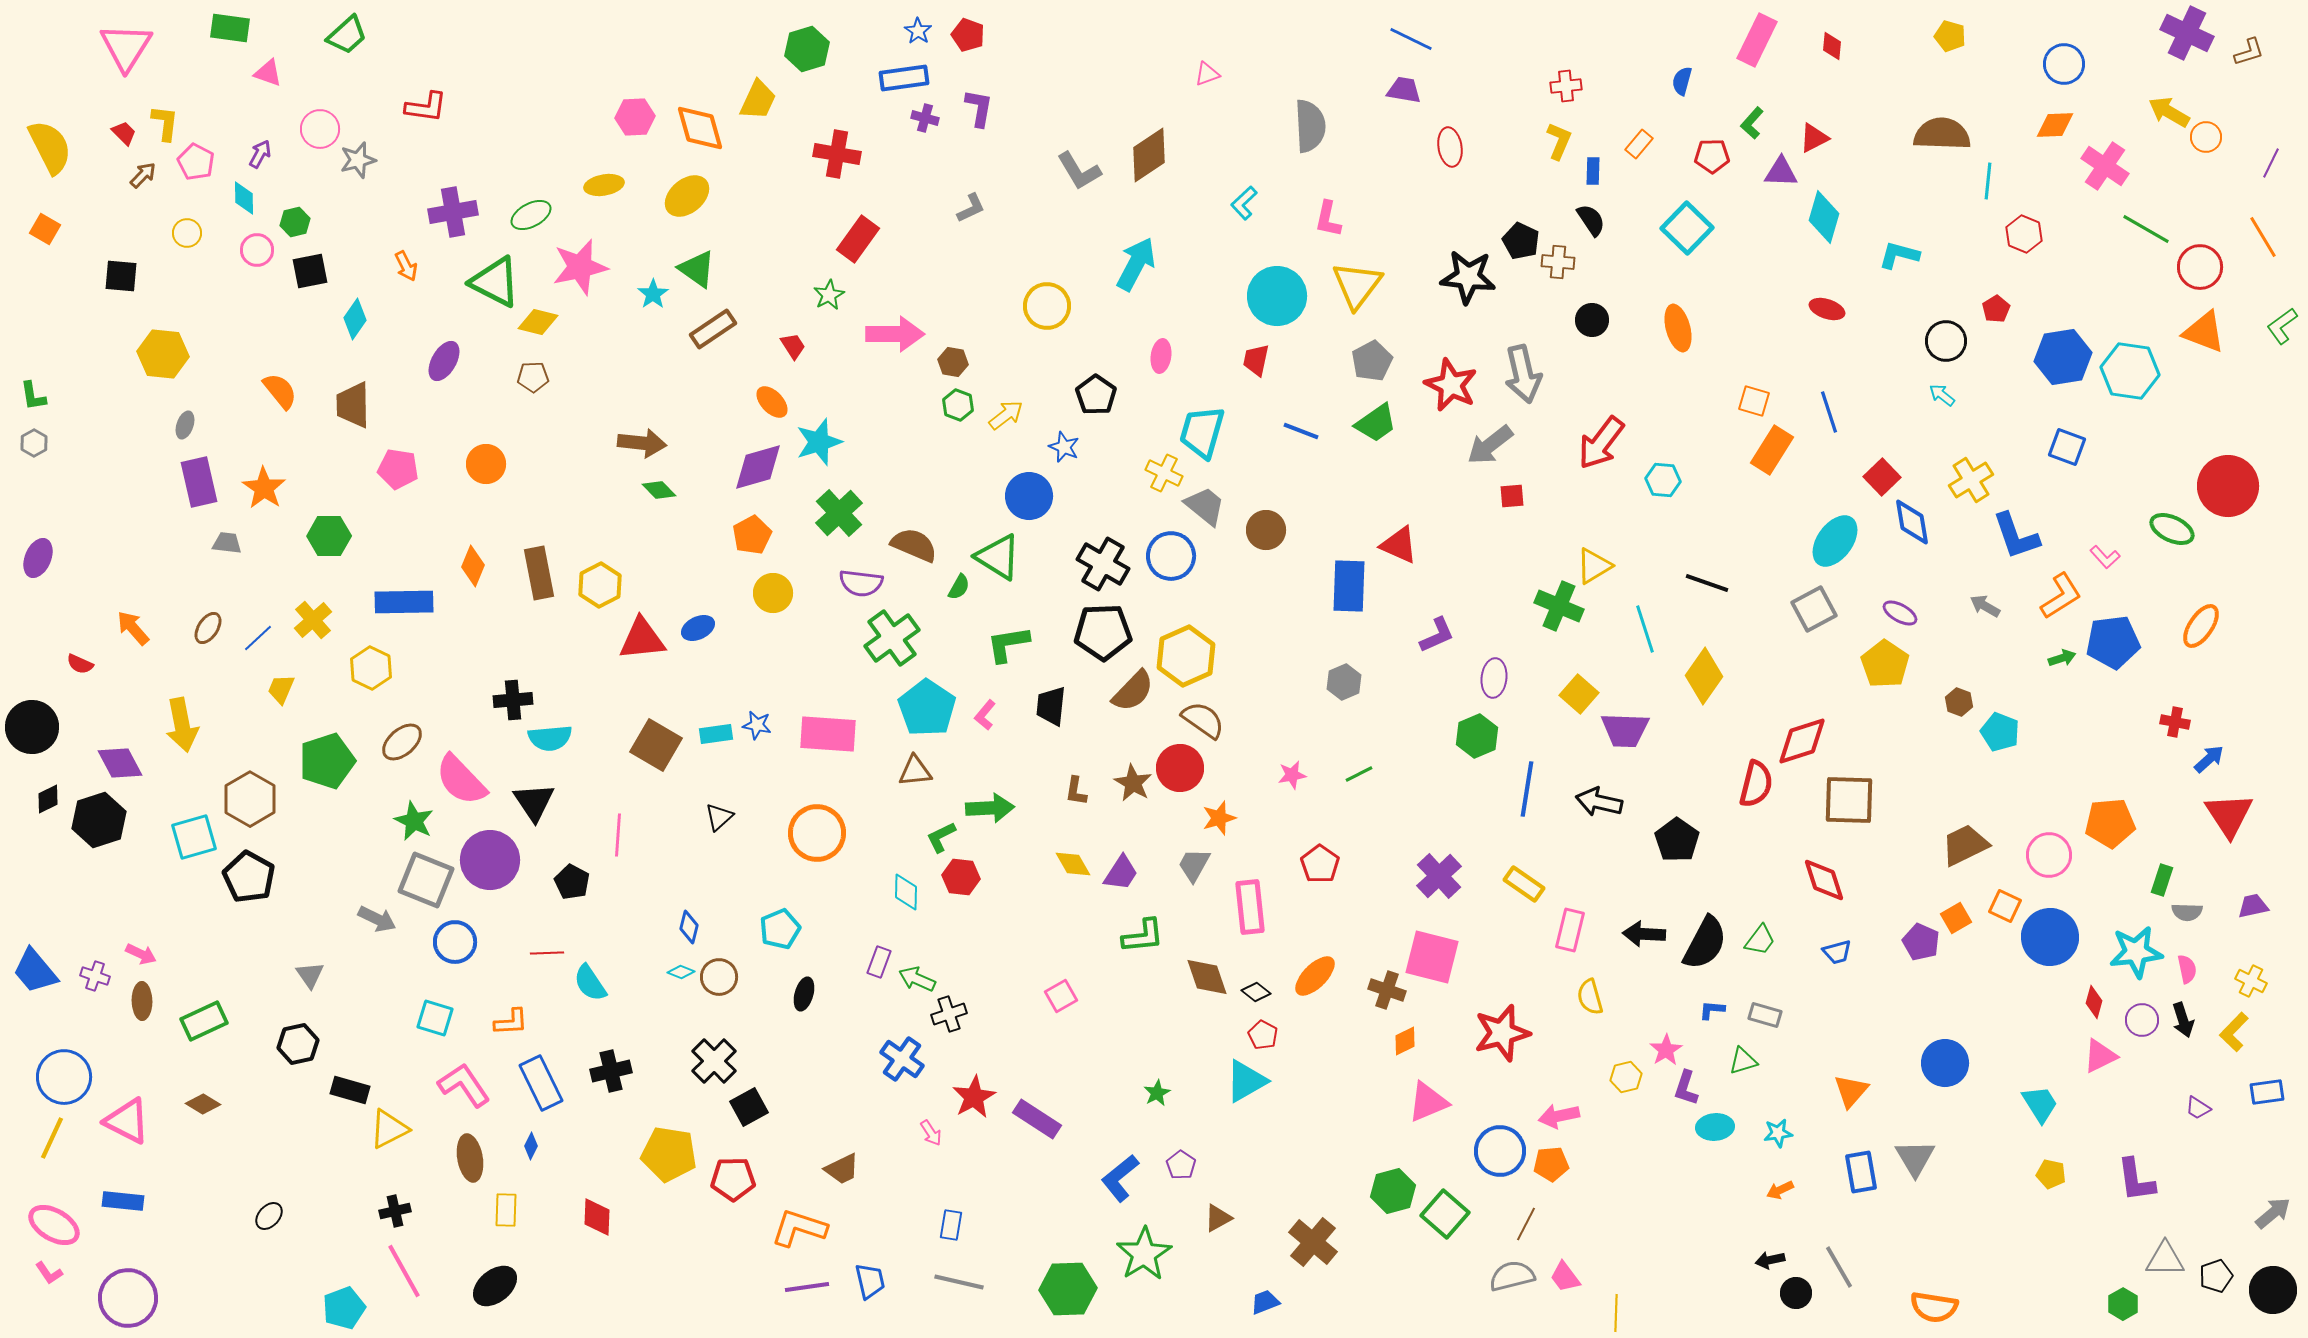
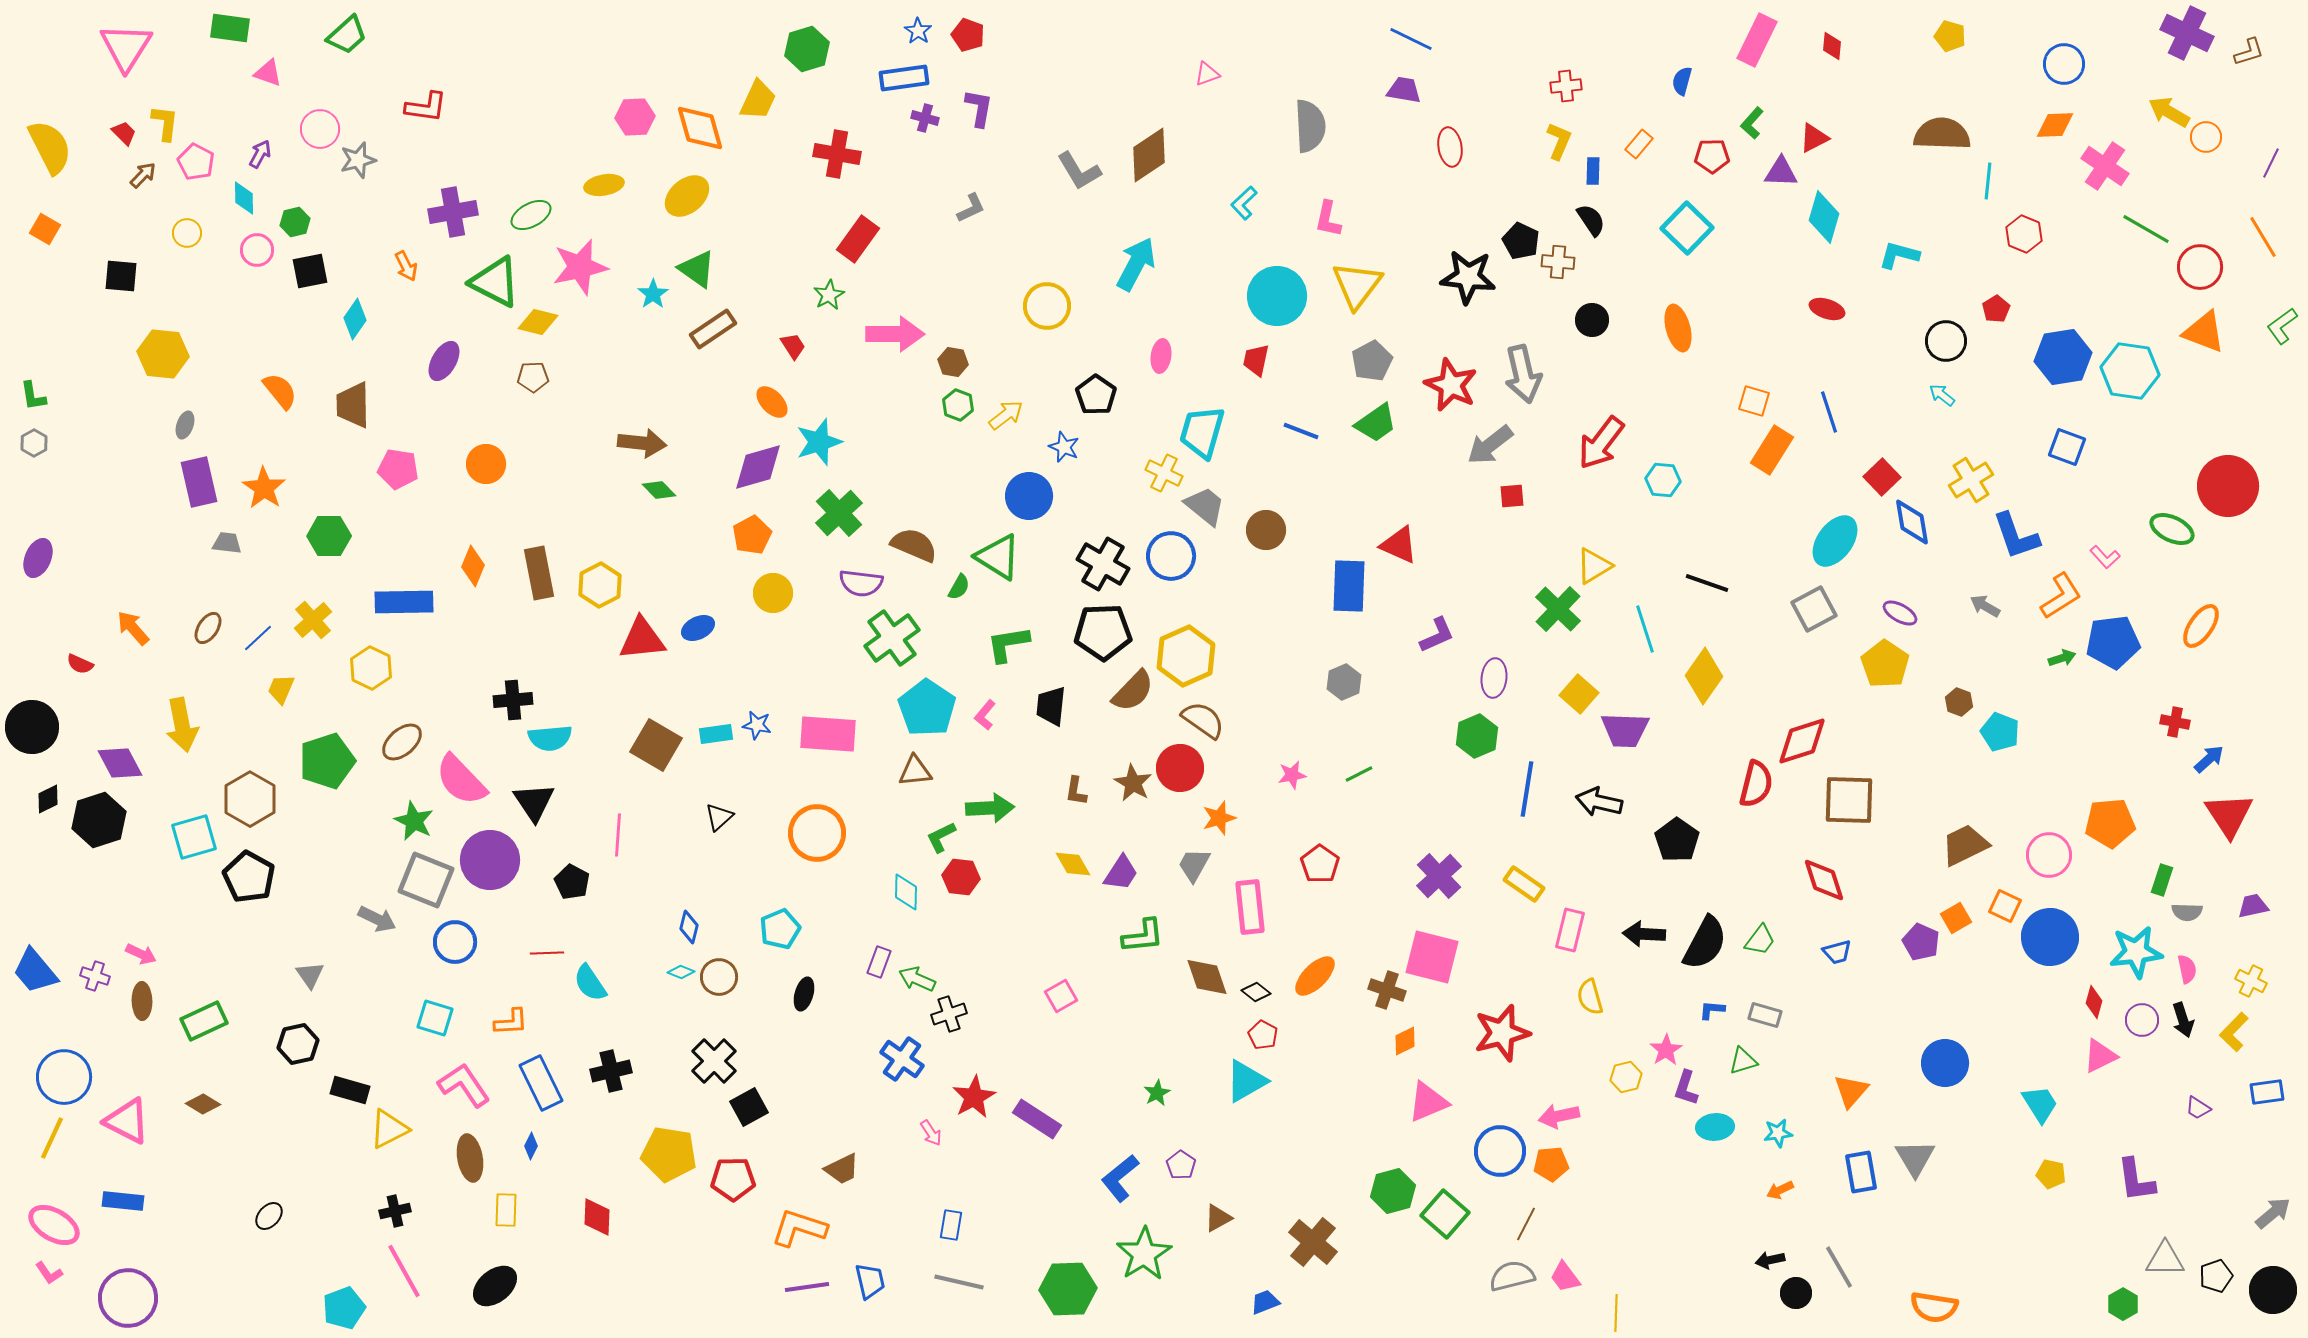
green cross at (1559, 606): moved 1 px left, 3 px down; rotated 21 degrees clockwise
